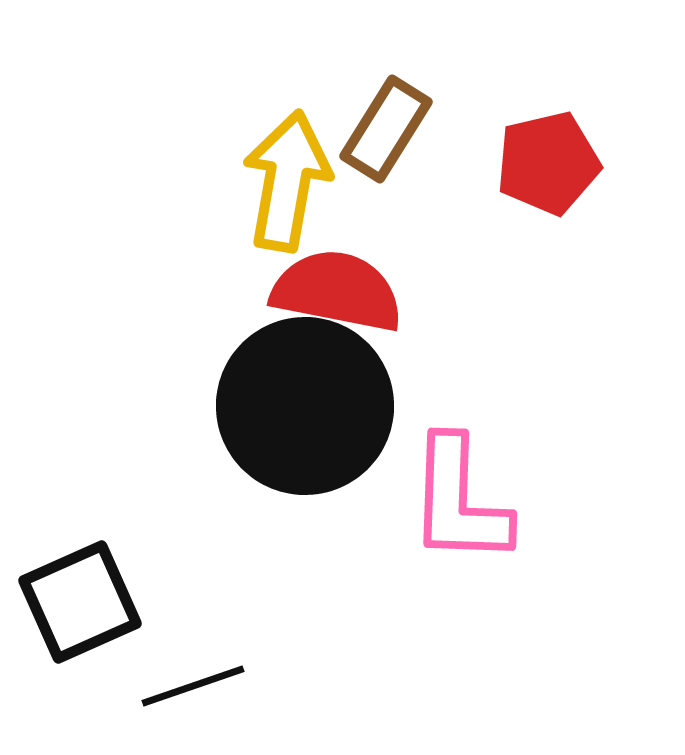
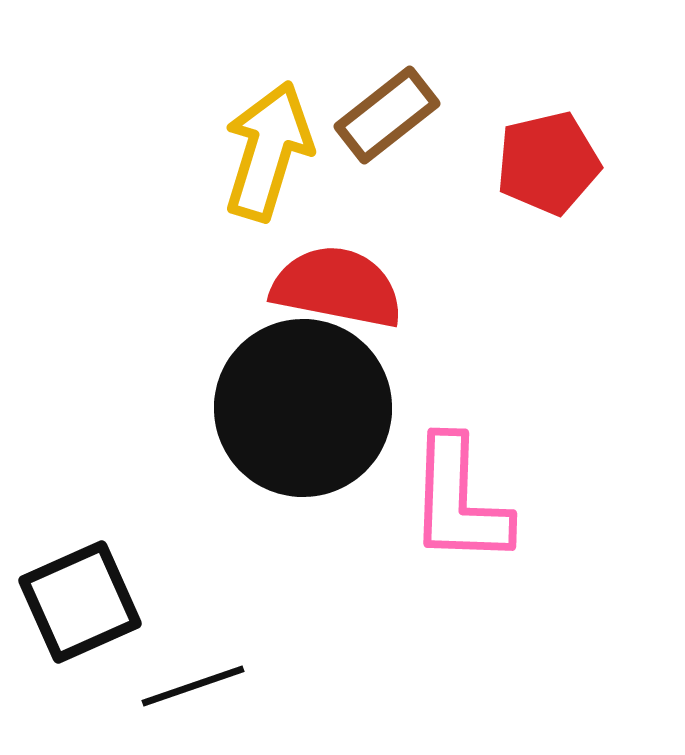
brown rectangle: moved 1 px right, 14 px up; rotated 20 degrees clockwise
yellow arrow: moved 19 px left, 30 px up; rotated 7 degrees clockwise
red semicircle: moved 4 px up
black circle: moved 2 px left, 2 px down
